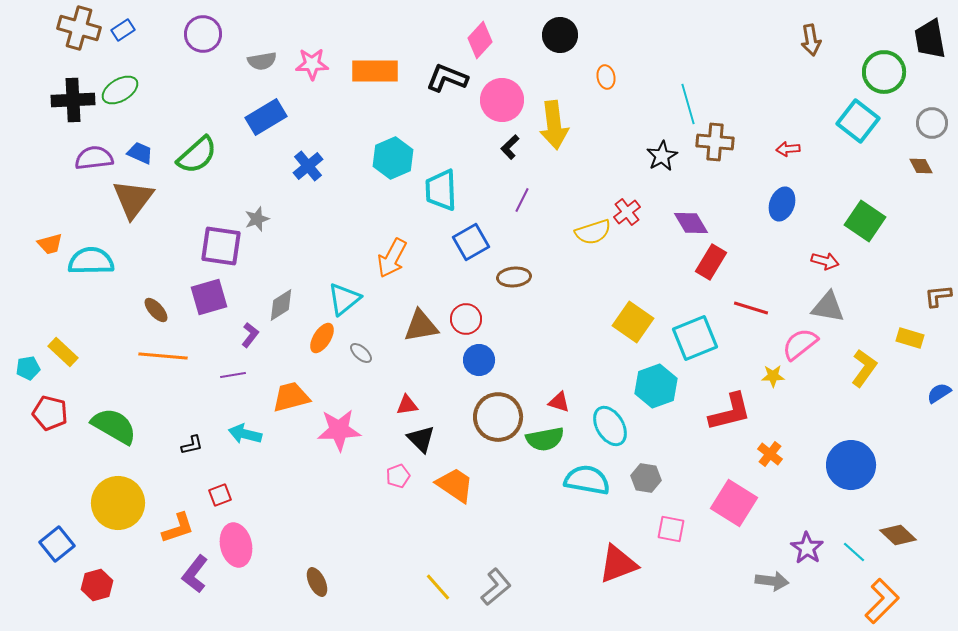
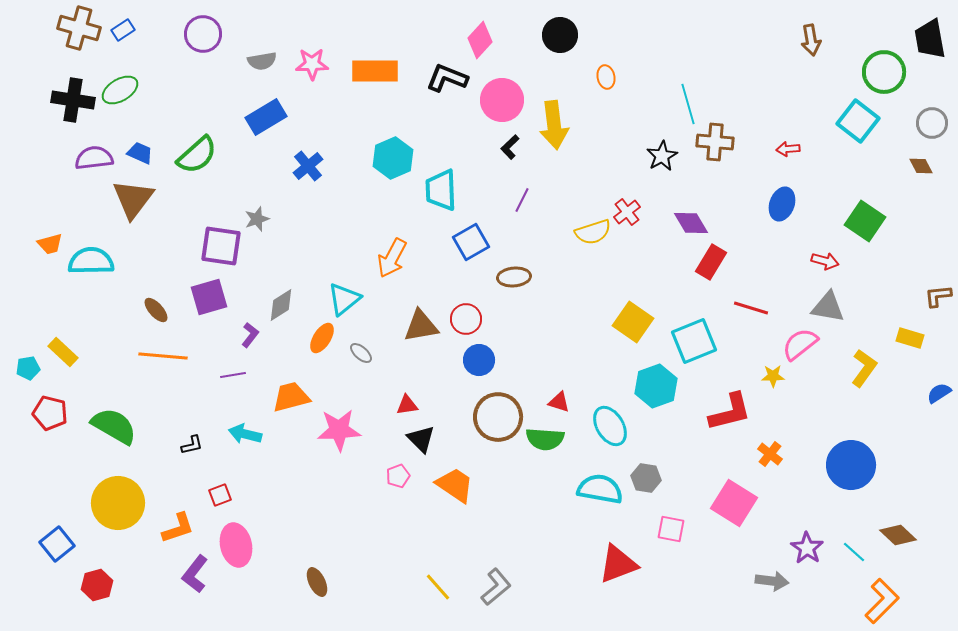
black cross at (73, 100): rotated 12 degrees clockwise
cyan square at (695, 338): moved 1 px left, 3 px down
green semicircle at (545, 439): rotated 15 degrees clockwise
cyan semicircle at (587, 480): moved 13 px right, 9 px down
